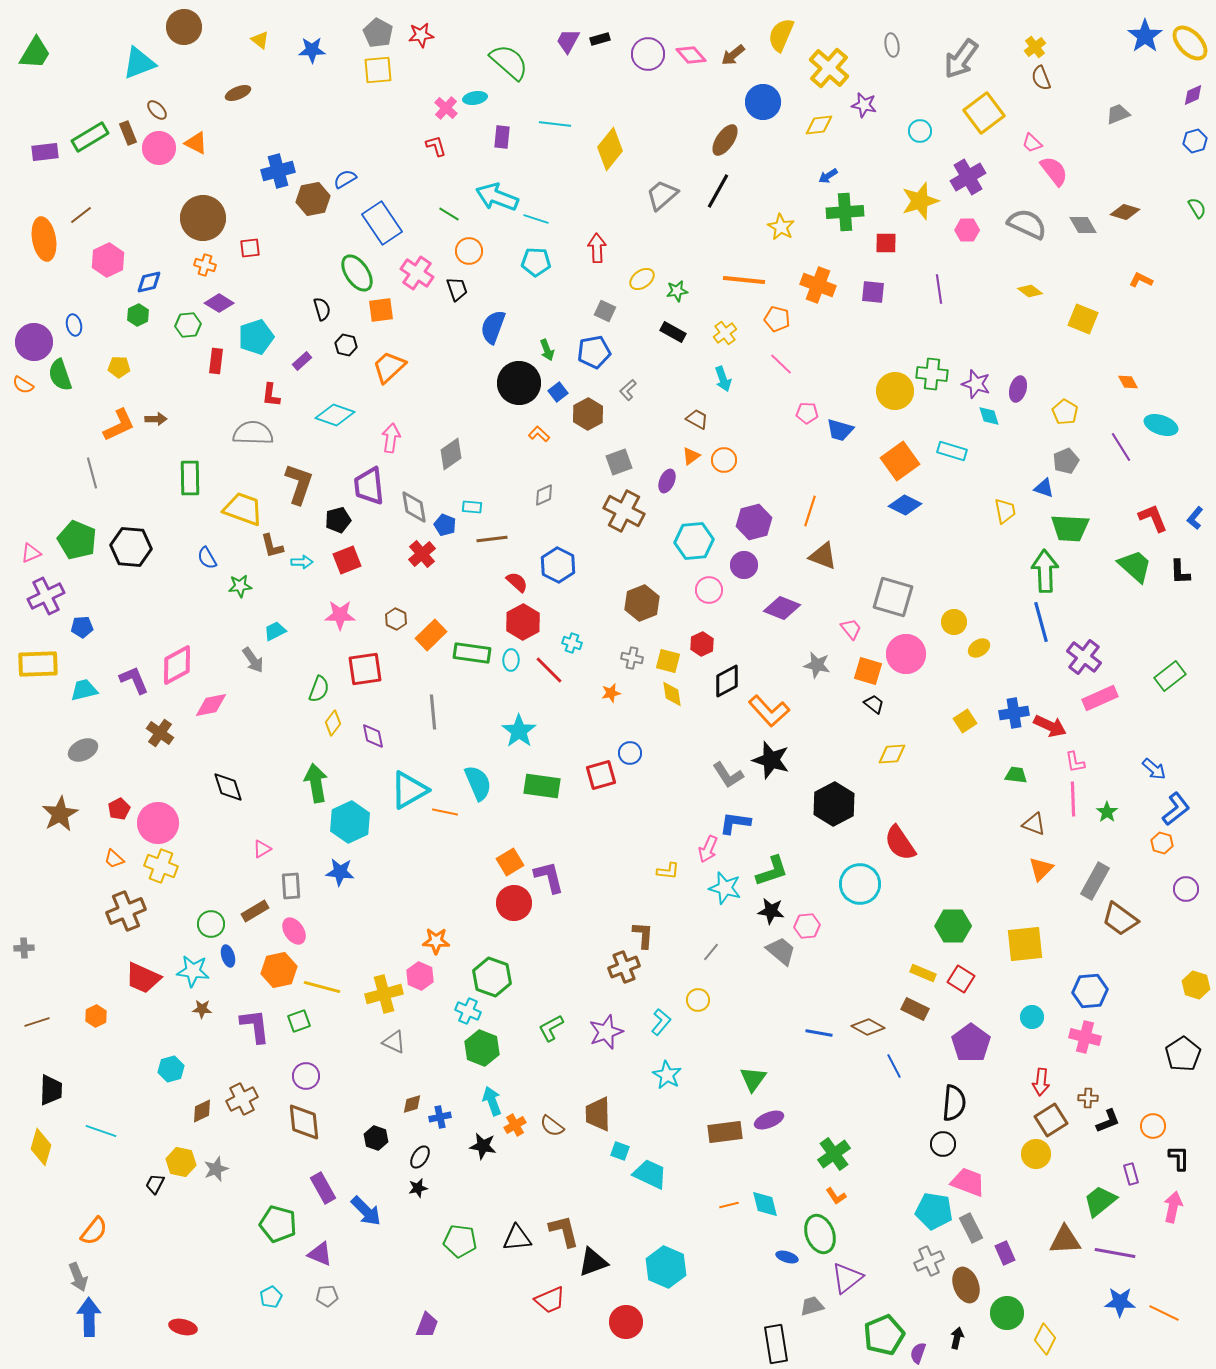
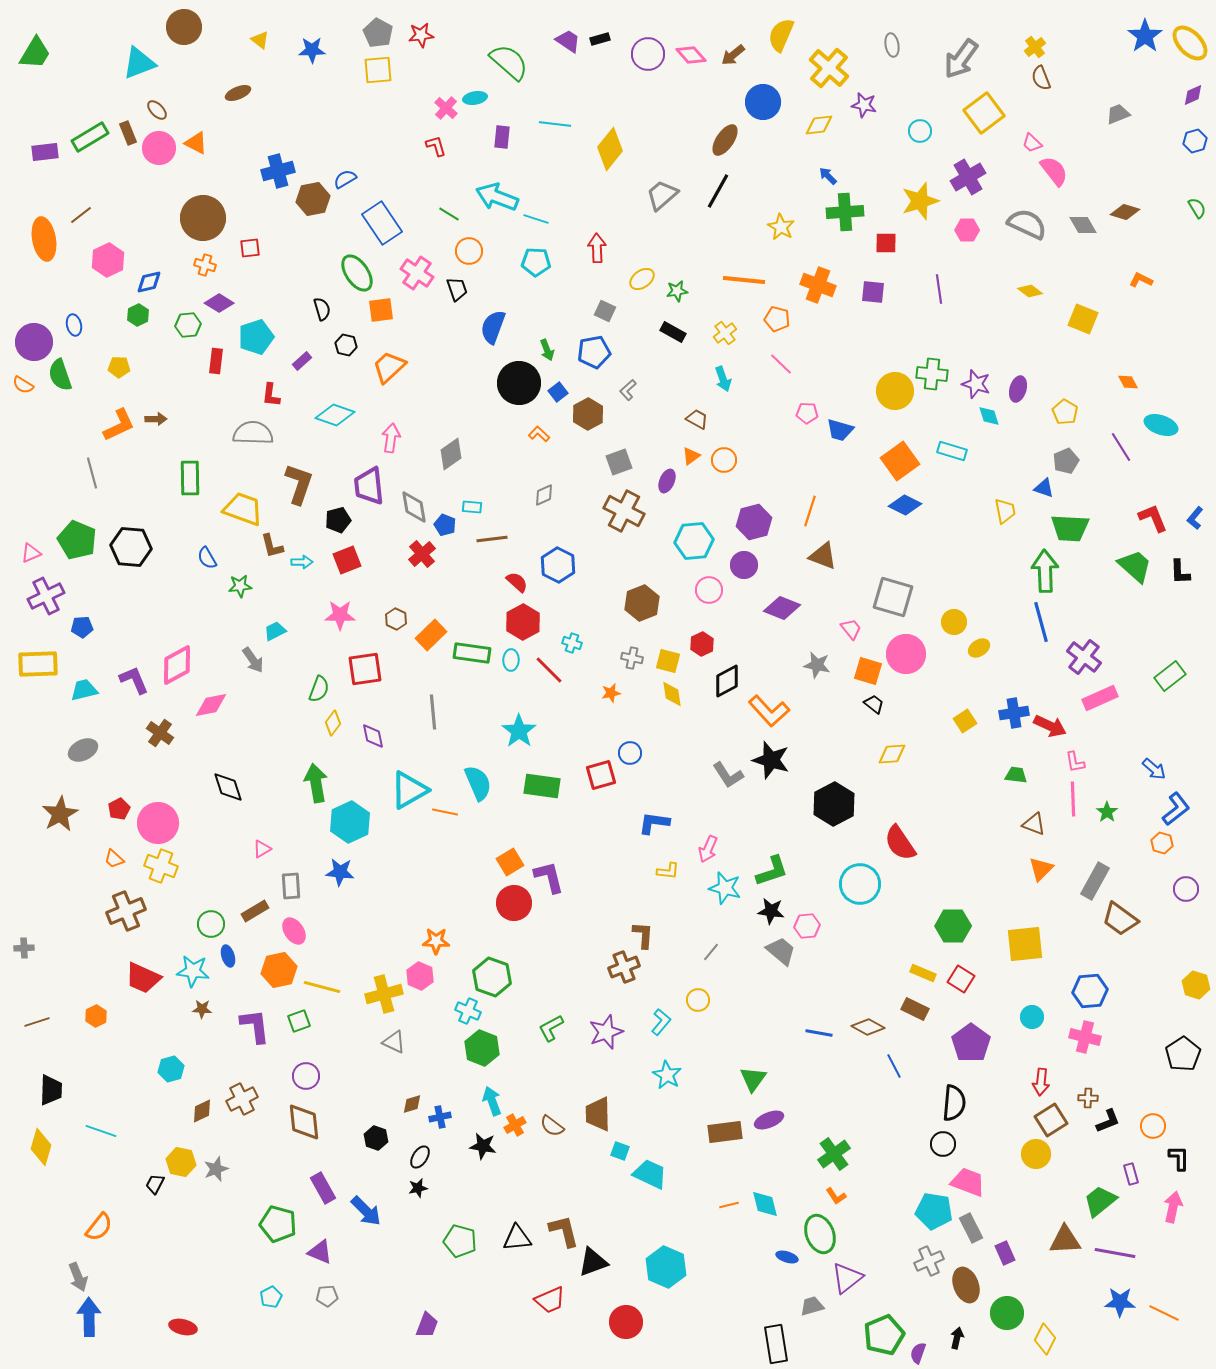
purple trapezoid at (568, 41): rotated 96 degrees clockwise
blue arrow at (828, 176): rotated 78 degrees clockwise
blue L-shape at (735, 823): moved 81 px left
orange semicircle at (94, 1231): moved 5 px right, 4 px up
green pentagon at (460, 1241): rotated 8 degrees clockwise
purple triangle at (320, 1254): moved 2 px up
